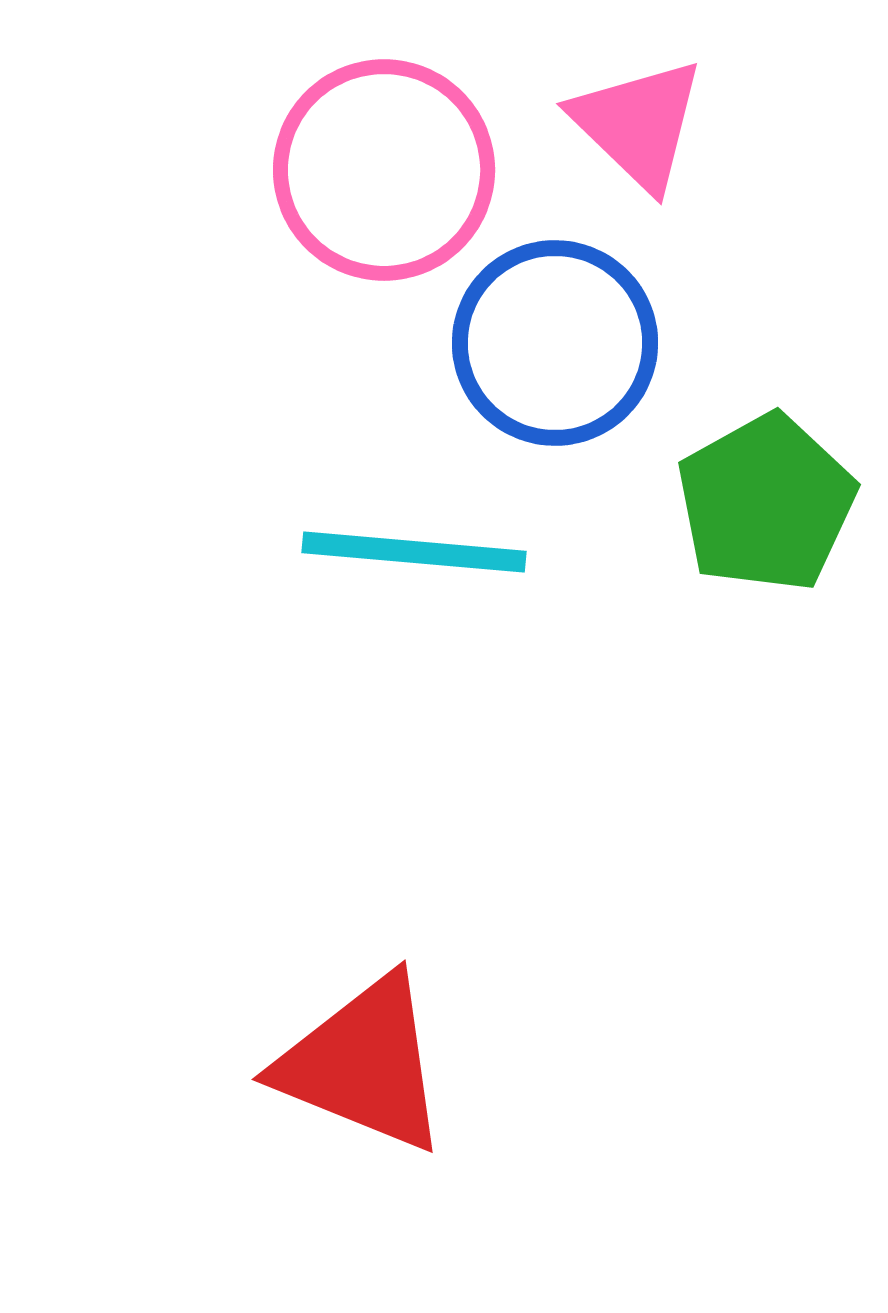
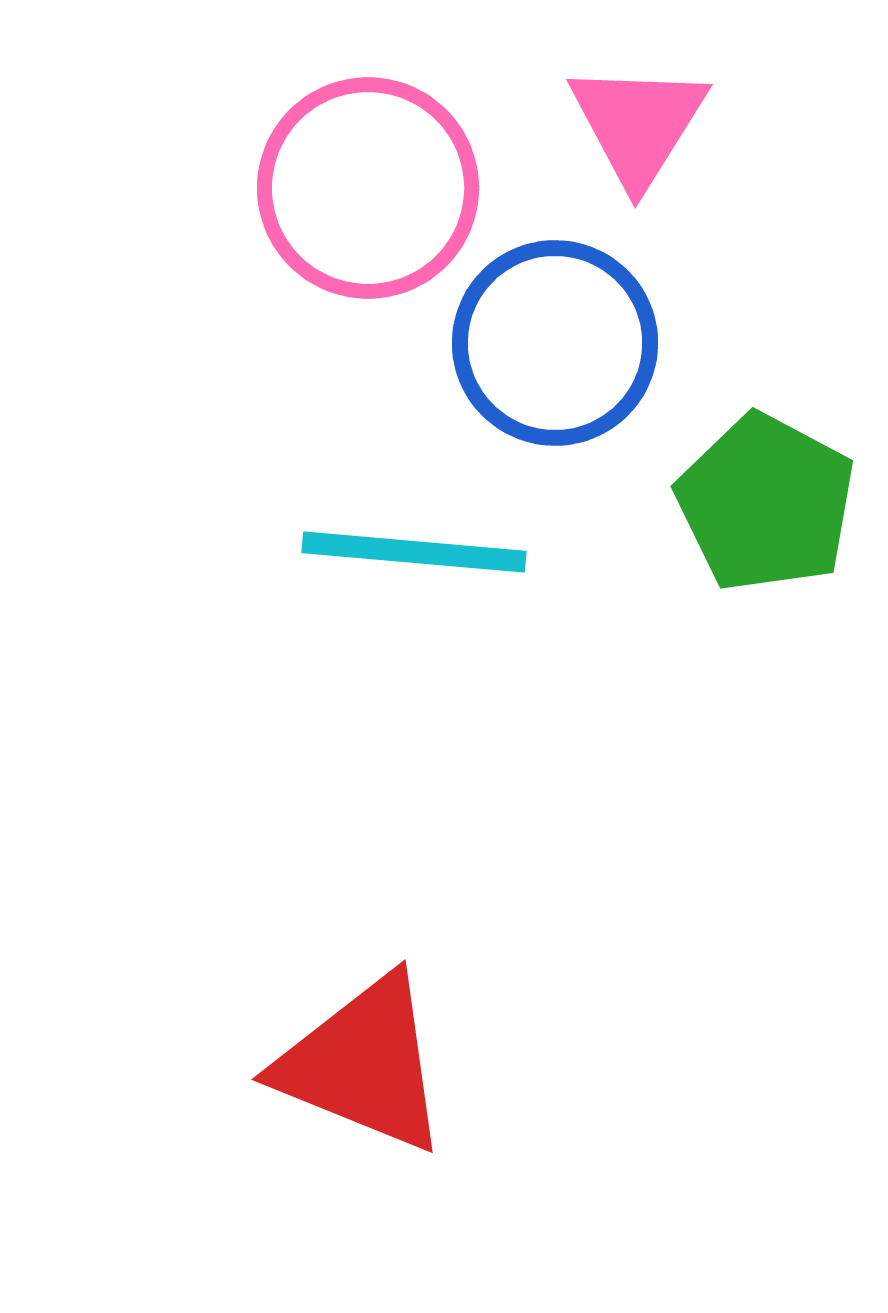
pink triangle: rotated 18 degrees clockwise
pink circle: moved 16 px left, 18 px down
green pentagon: rotated 15 degrees counterclockwise
